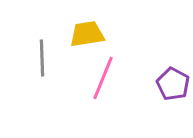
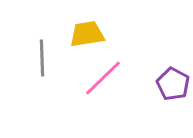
pink line: rotated 24 degrees clockwise
